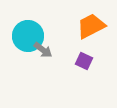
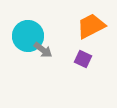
purple square: moved 1 px left, 2 px up
